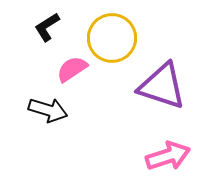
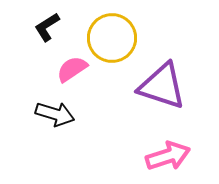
black arrow: moved 7 px right, 4 px down
